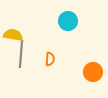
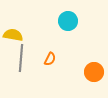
gray line: moved 4 px down
orange semicircle: rotated 24 degrees clockwise
orange circle: moved 1 px right
